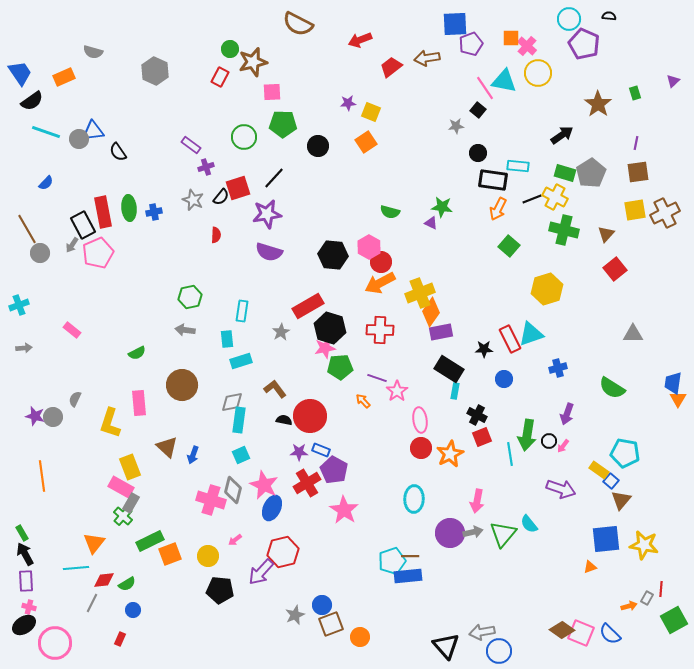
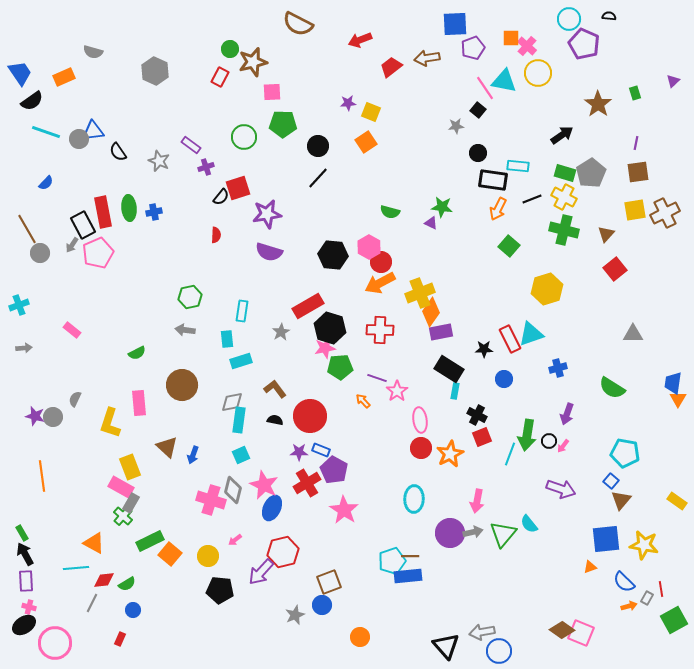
purple pentagon at (471, 44): moved 2 px right, 4 px down
black line at (274, 178): moved 44 px right
yellow cross at (555, 197): moved 9 px right
gray star at (193, 200): moved 34 px left, 39 px up
black semicircle at (284, 420): moved 9 px left
cyan line at (510, 454): rotated 30 degrees clockwise
yellow rectangle at (599, 470): moved 78 px right, 31 px down
orange triangle at (94, 543): rotated 40 degrees counterclockwise
orange square at (170, 554): rotated 30 degrees counterclockwise
red line at (661, 589): rotated 14 degrees counterclockwise
brown square at (331, 624): moved 2 px left, 42 px up
blue semicircle at (610, 634): moved 14 px right, 52 px up
